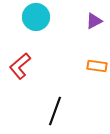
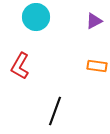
red L-shape: rotated 20 degrees counterclockwise
